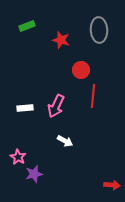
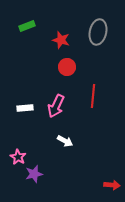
gray ellipse: moved 1 px left, 2 px down; rotated 15 degrees clockwise
red circle: moved 14 px left, 3 px up
